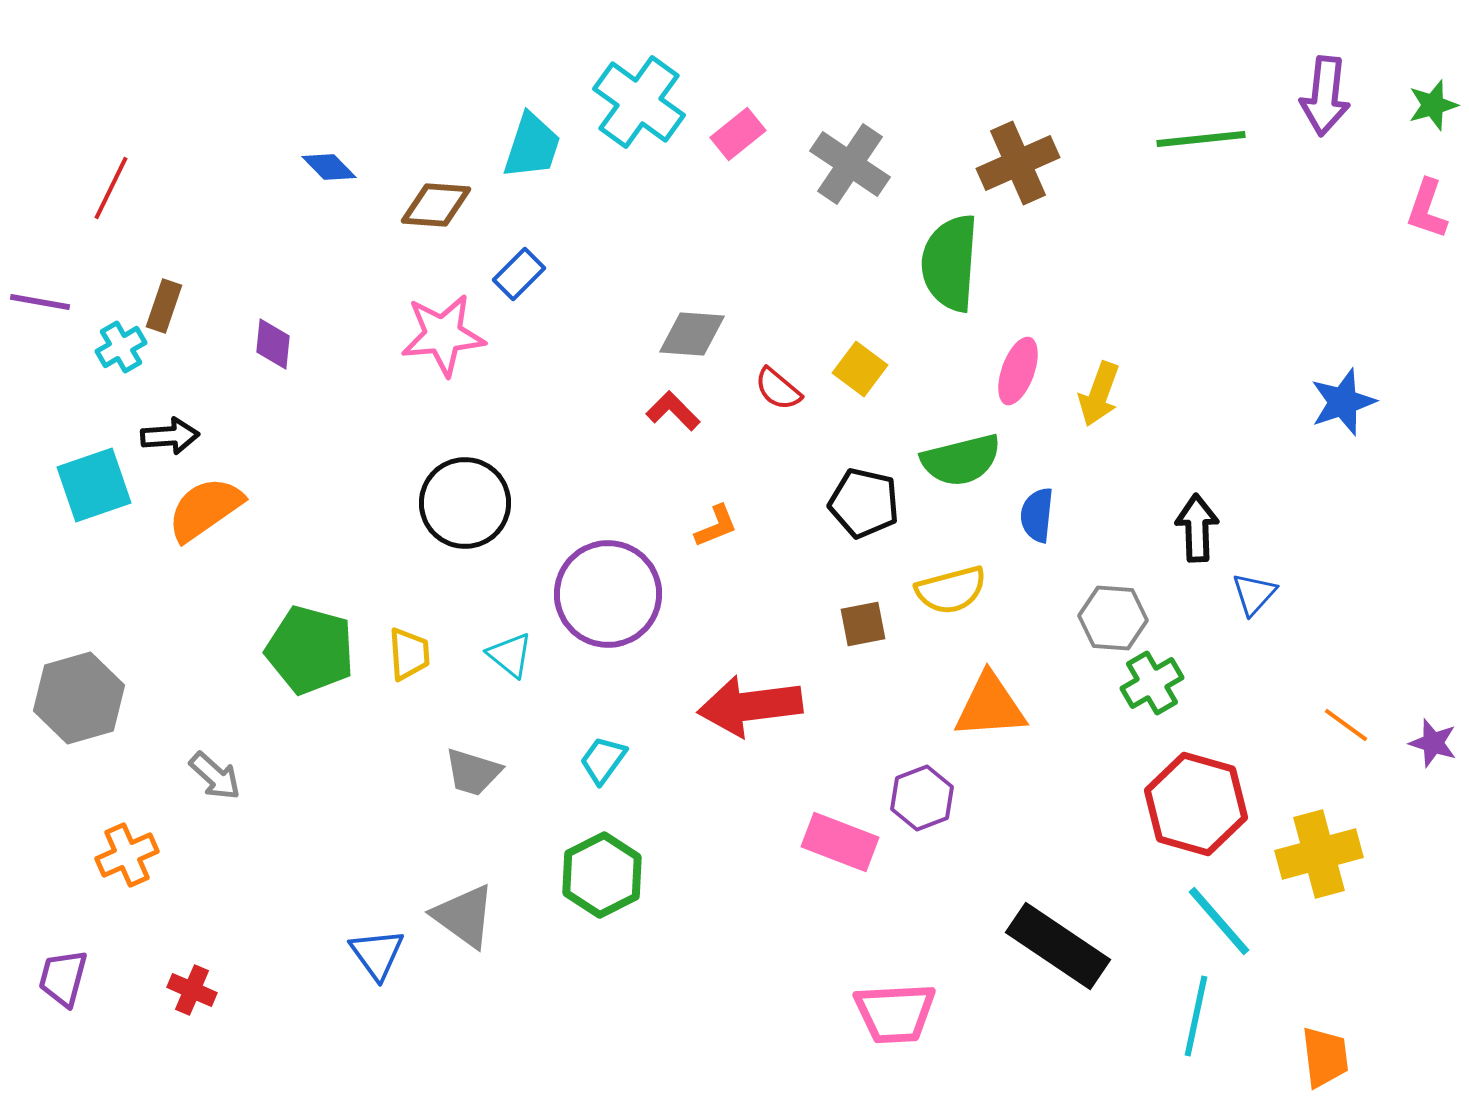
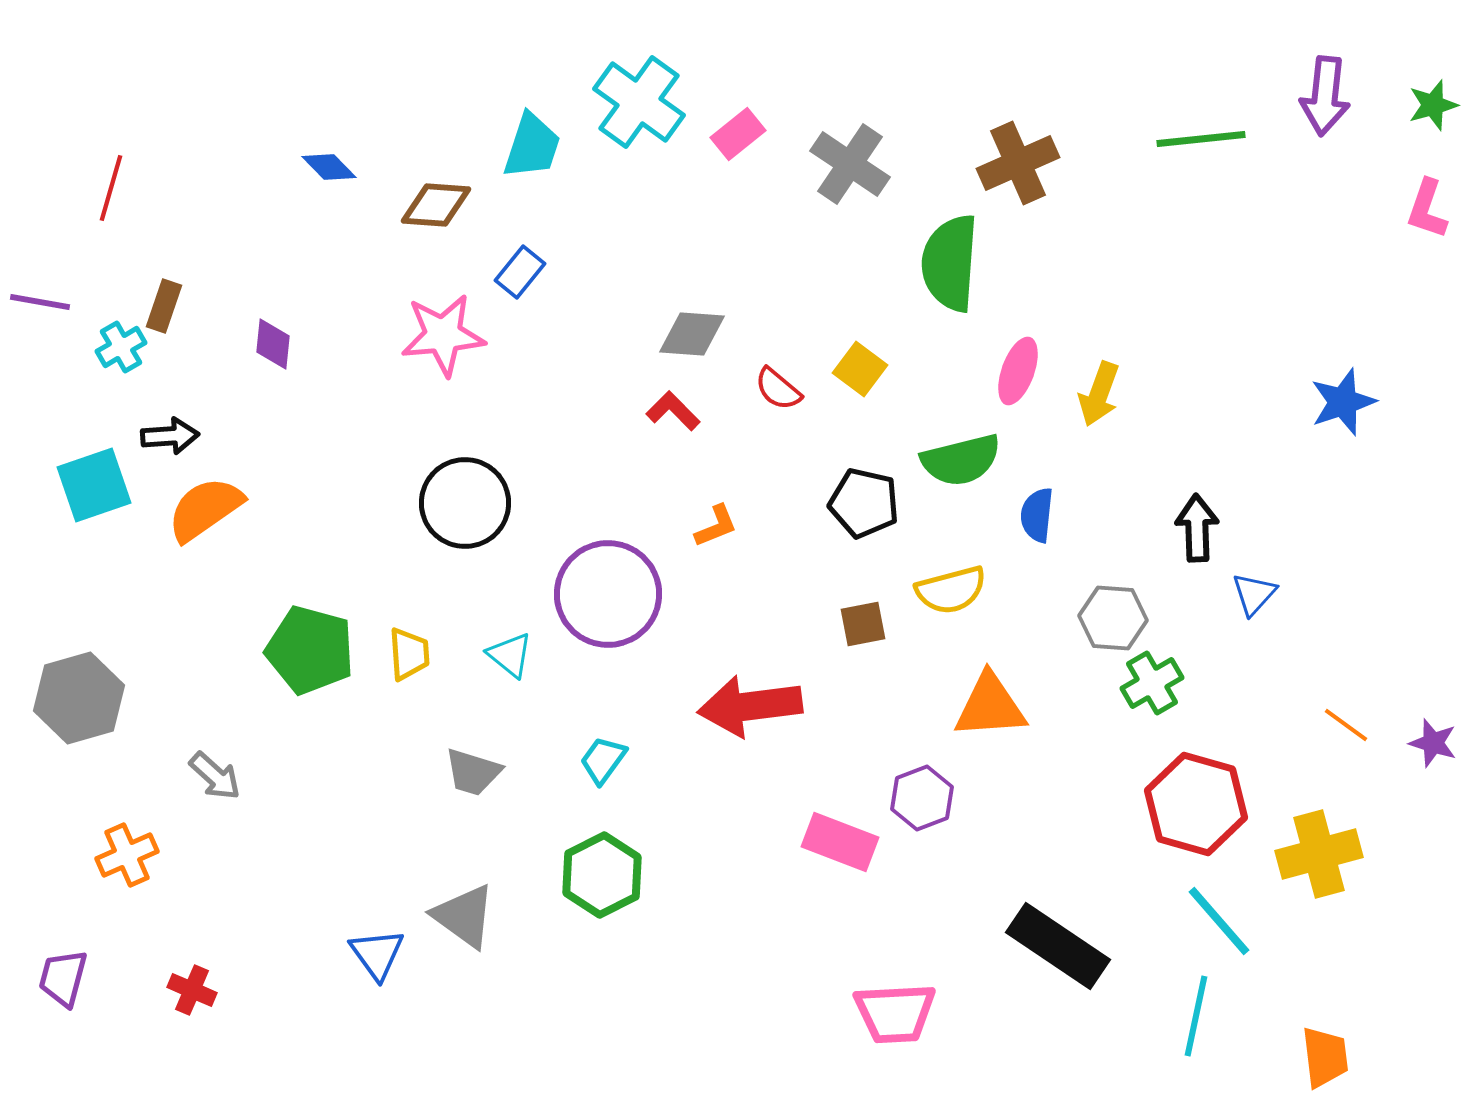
red line at (111, 188): rotated 10 degrees counterclockwise
blue rectangle at (519, 274): moved 1 px right, 2 px up; rotated 6 degrees counterclockwise
